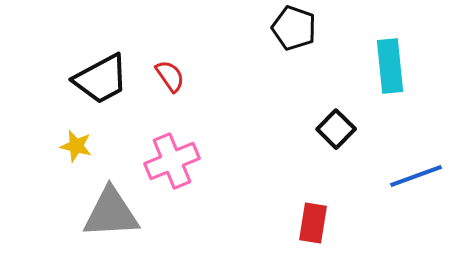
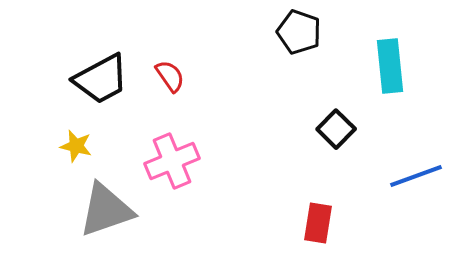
black pentagon: moved 5 px right, 4 px down
gray triangle: moved 5 px left, 3 px up; rotated 16 degrees counterclockwise
red rectangle: moved 5 px right
